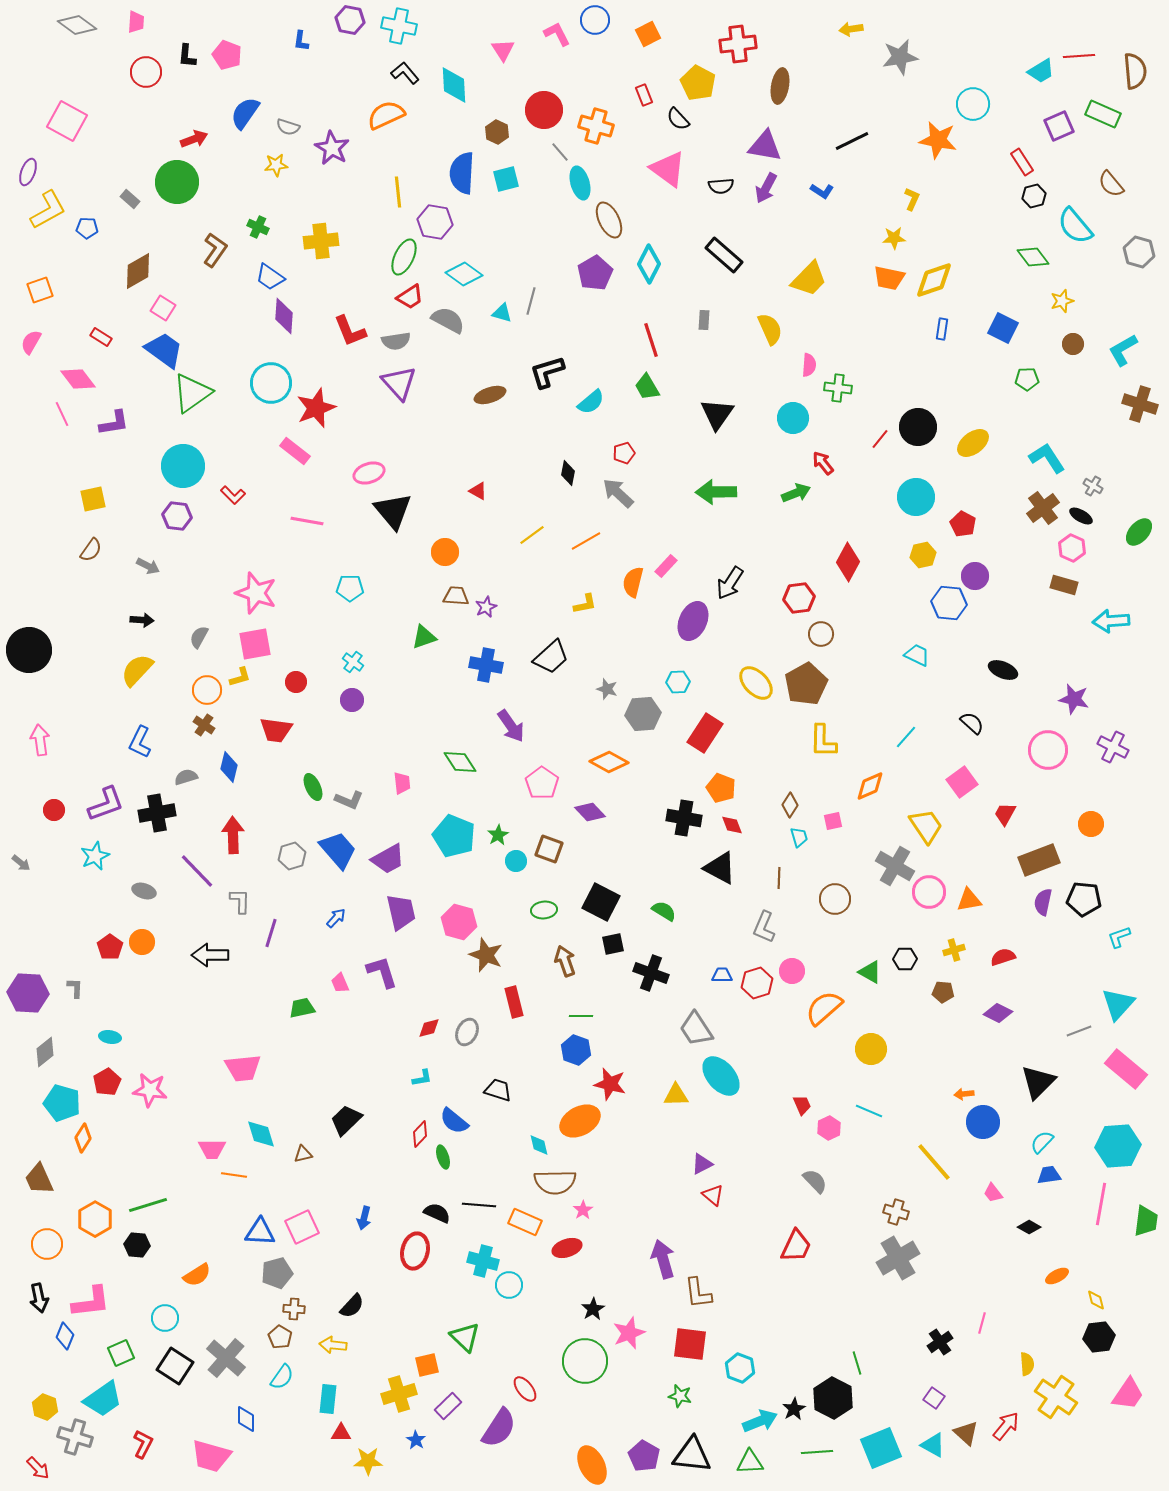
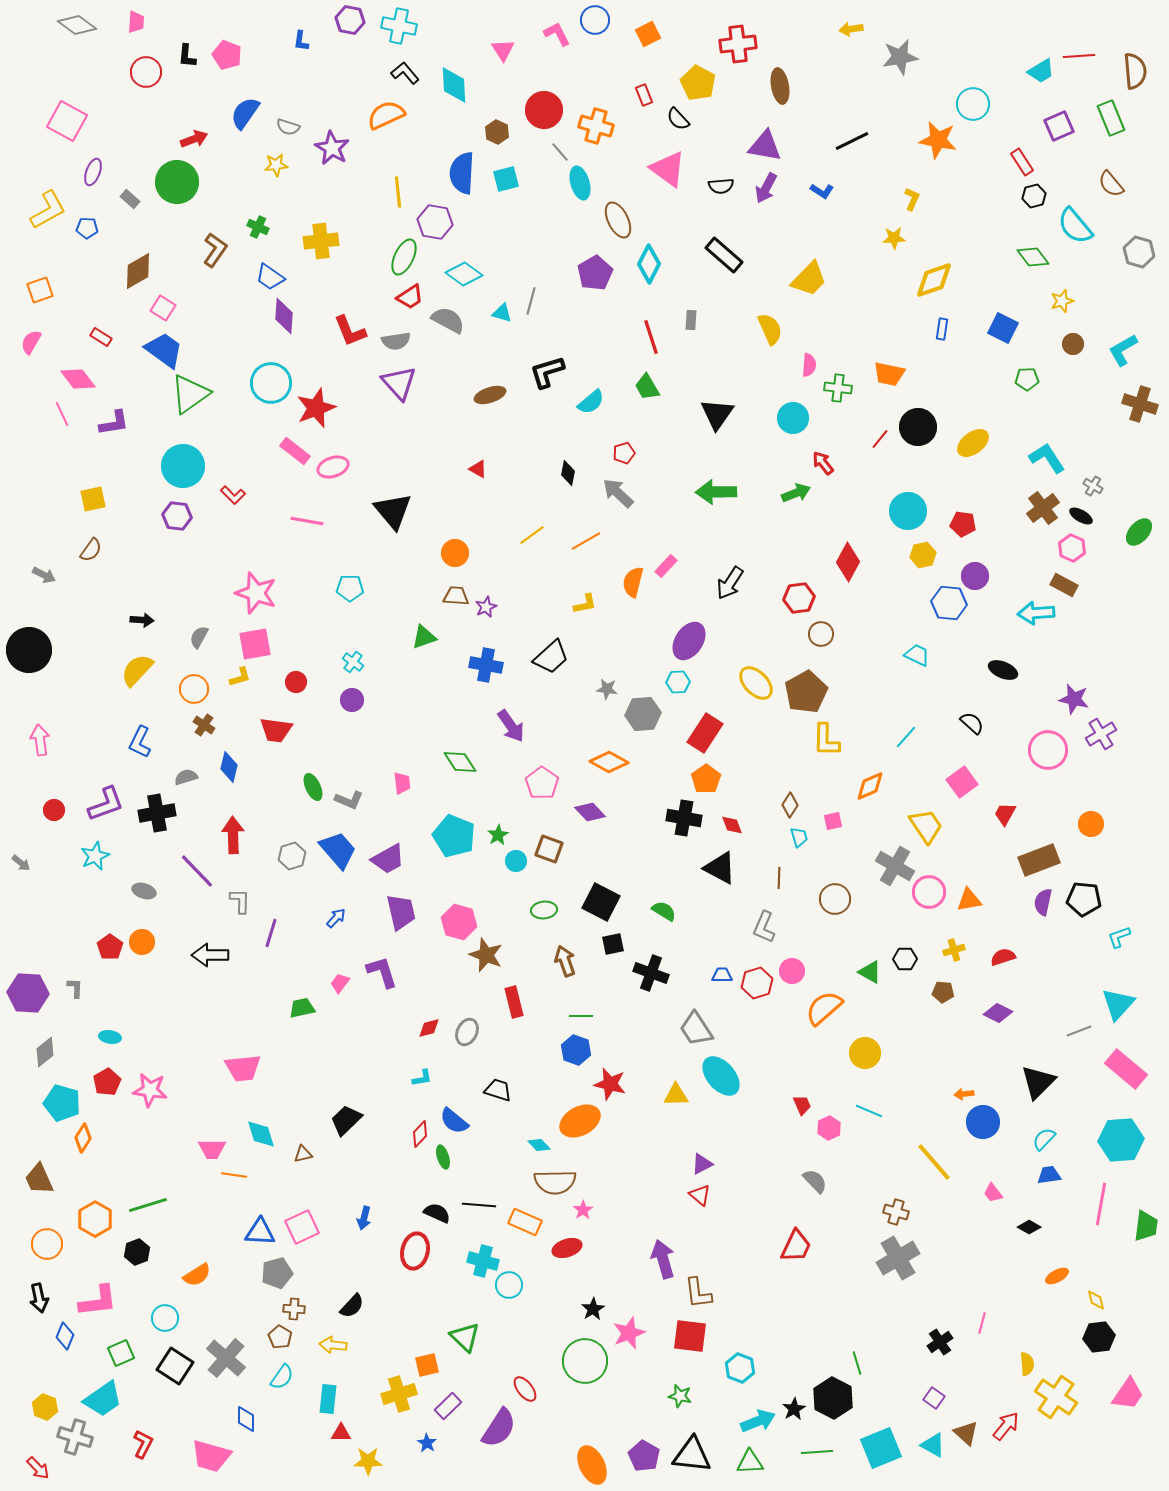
brown ellipse at (780, 86): rotated 20 degrees counterclockwise
green rectangle at (1103, 114): moved 8 px right, 4 px down; rotated 44 degrees clockwise
purple ellipse at (28, 172): moved 65 px right
brown ellipse at (609, 220): moved 9 px right
orange trapezoid at (889, 278): moved 96 px down
gray rectangle at (704, 320): moved 13 px left
red line at (651, 340): moved 3 px up
green triangle at (192, 393): moved 2 px left, 1 px down
pink ellipse at (369, 473): moved 36 px left, 6 px up
red triangle at (478, 491): moved 22 px up
cyan circle at (916, 497): moved 8 px left, 14 px down
red pentagon at (963, 524): rotated 20 degrees counterclockwise
orange circle at (445, 552): moved 10 px right, 1 px down
gray arrow at (148, 566): moved 104 px left, 9 px down
brown rectangle at (1064, 585): rotated 12 degrees clockwise
purple ellipse at (693, 621): moved 4 px left, 20 px down; rotated 9 degrees clockwise
cyan arrow at (1111, 621): moved 75 px left, 8 px up
brown pentagon at (806, 684): moved 8 px down
gray star at (607, 689): rotated 10 degrees counterclockwise
orange circle at (207, 690): moved 13 px left, 1 px up
yellow L-shape at (823, 741): moved 3 px right, 1 px up
purple cross at (1113, 747): moved 12 px left, 13 px up; rotated 32 degrees clockwise
orange pentagon at (721, 788): moved 15 px left, 9 px up; rotated 16 degrees clockwise
pink trapezoid at (340, 983): rotated 60 degrees clockwise
yellow circle at (871, 1049): moved 6 px left, 4 px down
cyan semicircle at (1042, 1142): moved 2 px right, 3 px up
cyan diamond at (539, 1145): rotated 30 degrees counterclockwise
cyan hexagon at (1118, 1146): moved 3 px right, 6 px up
red triangle at (713, 1195): moved 13 px left
green trapezoid at (1146, 1221): moved 5 px down
black hexagon at (137, 1245): moved 7 px down; rotated 25 degrees counterclockwise
pink L-shape at (91, 1302): moved 7 px right, 1 px up
red square at (690, 1344): moved 8 px up
cyan arrow at (760, 1421): moved 2 px left
blue star at (416, 1440): moved 11 px right, 3 px down
